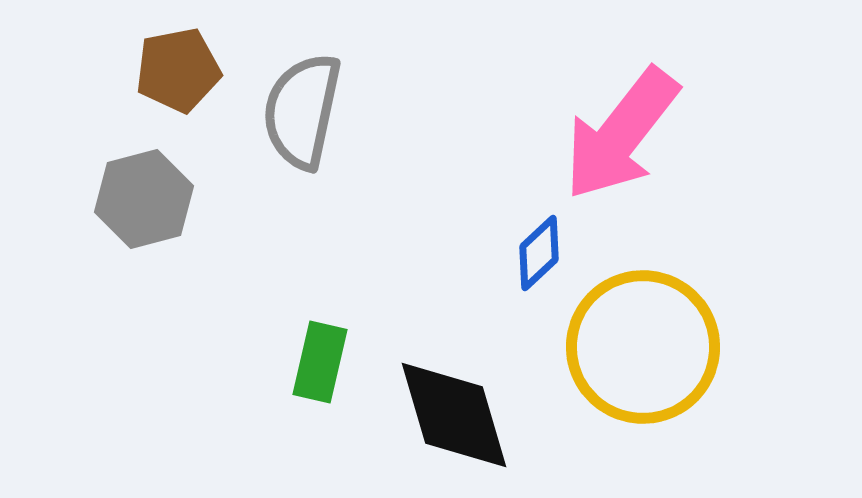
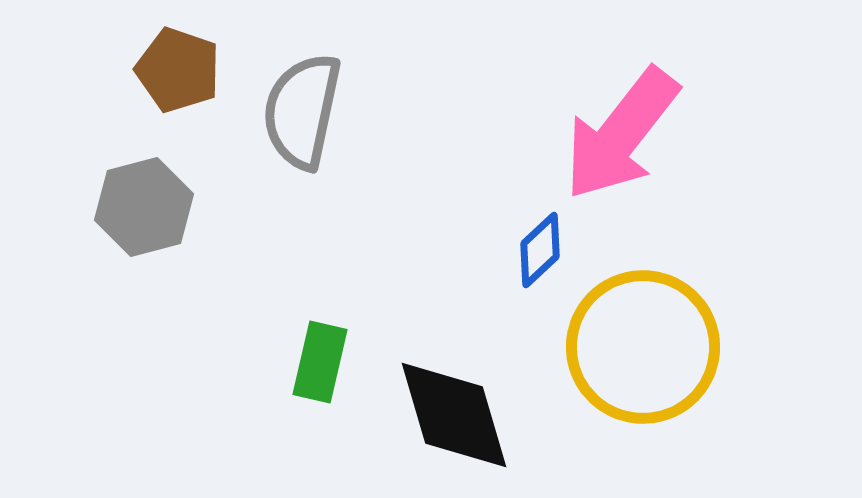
brown pentagon: rotated 30 degrees clockwise
gray hexagon: moved 8 px down
blue diamond: moved 1 px right, 3 px up
